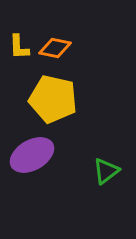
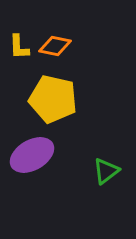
orange diamond: moved 2 px up
